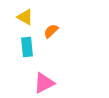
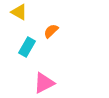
yellow triangle: moved 6 px left, 5 px up
cyan rectangle: rotated 36 degrees clockwise
